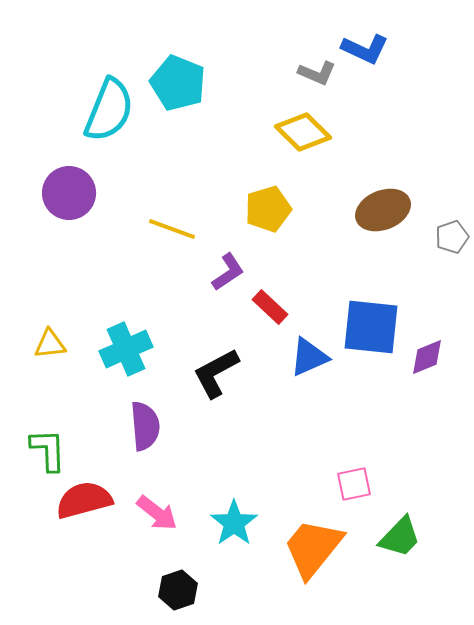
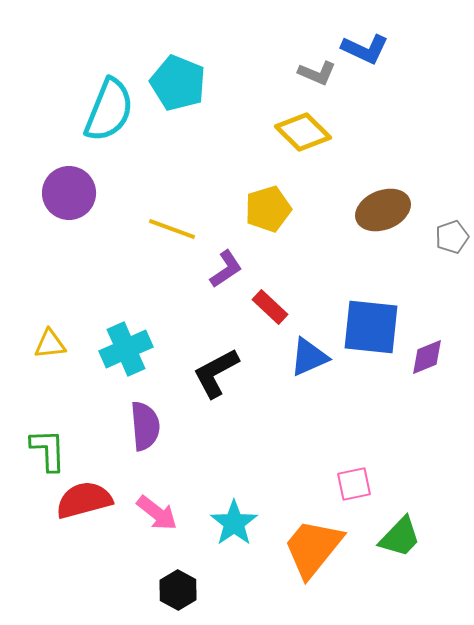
purple L-shape: moved 2 px left, 3 px up
black hexagon: rotated 12 degrees counterclockwise
